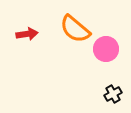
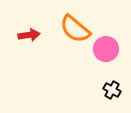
red arrow: moved 2 px right, 1 px down
black cross: moved 1 px left, 4 px up; rotated 30 degrees counterclockwise
